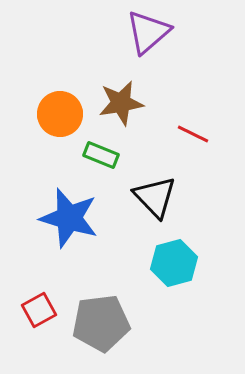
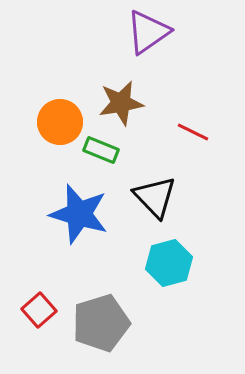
purple triangle: rotated 6 degrees clockwise
orange circle: moved 8 px down
red line: moved 2 px up
green rectangle: moved 5 px up
blue star: moved 10 px right, 4 px up
cyan hexagon: moved 5 px left
red square: rotated 12 degrees counterclockwise
gray pentagon: rotated 10 degrees counterclockwise
